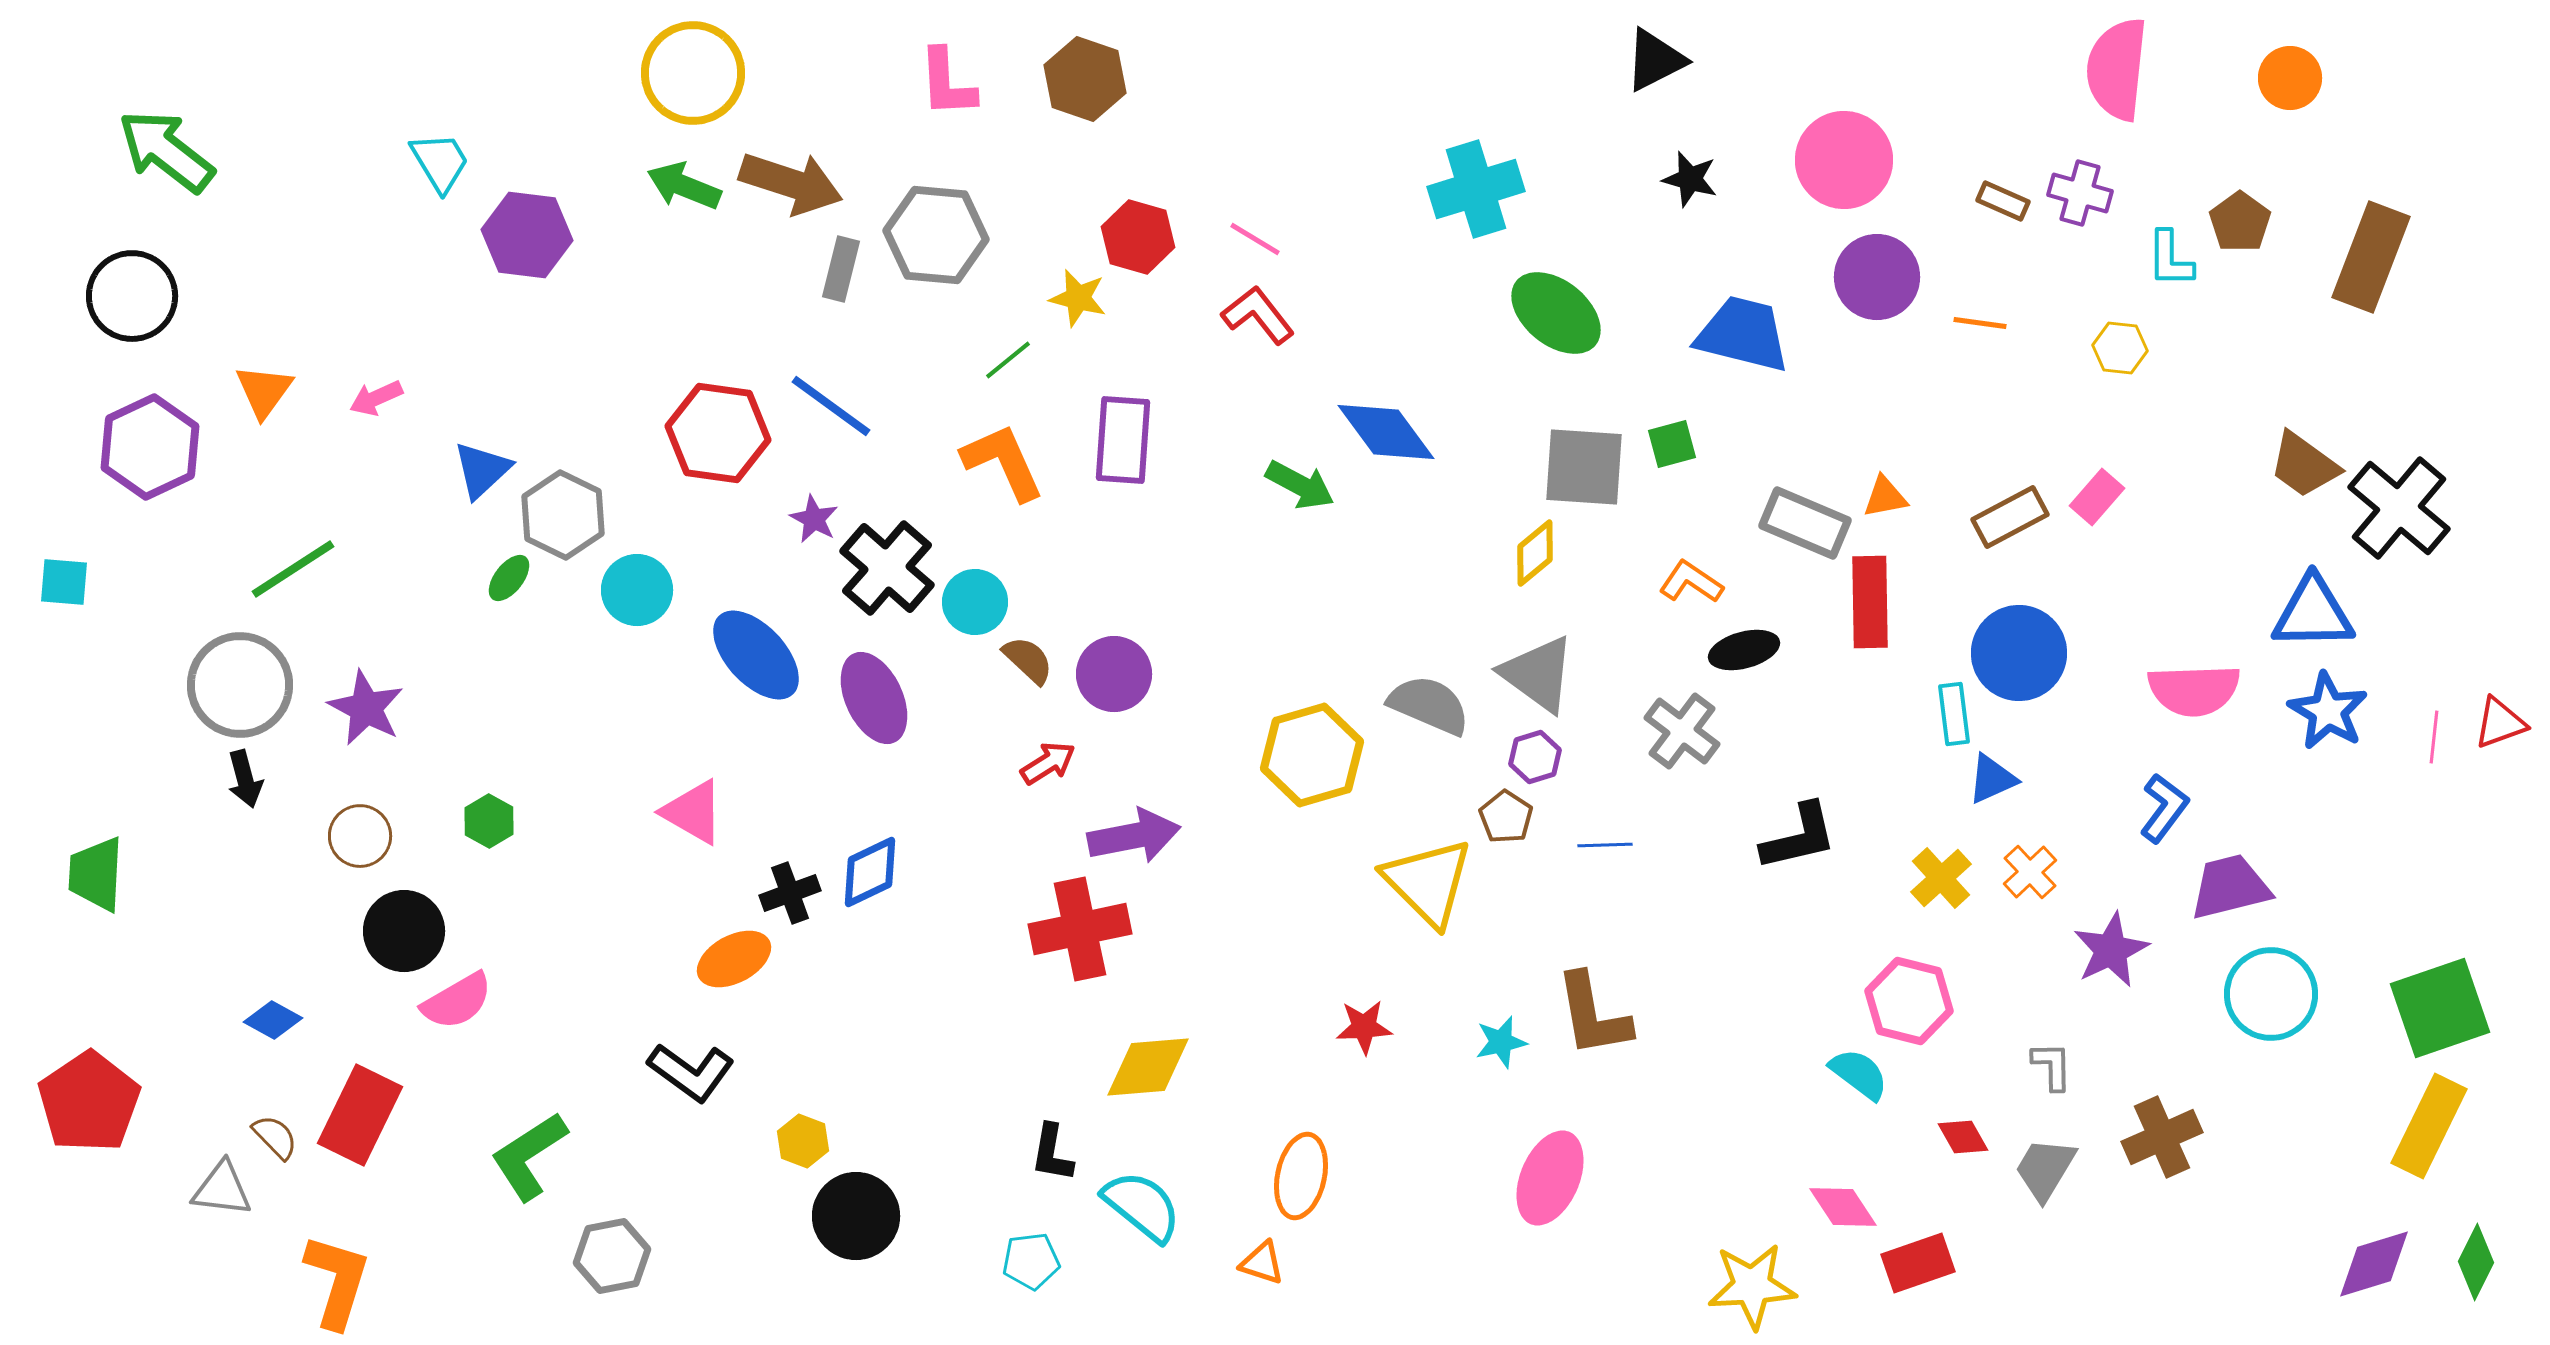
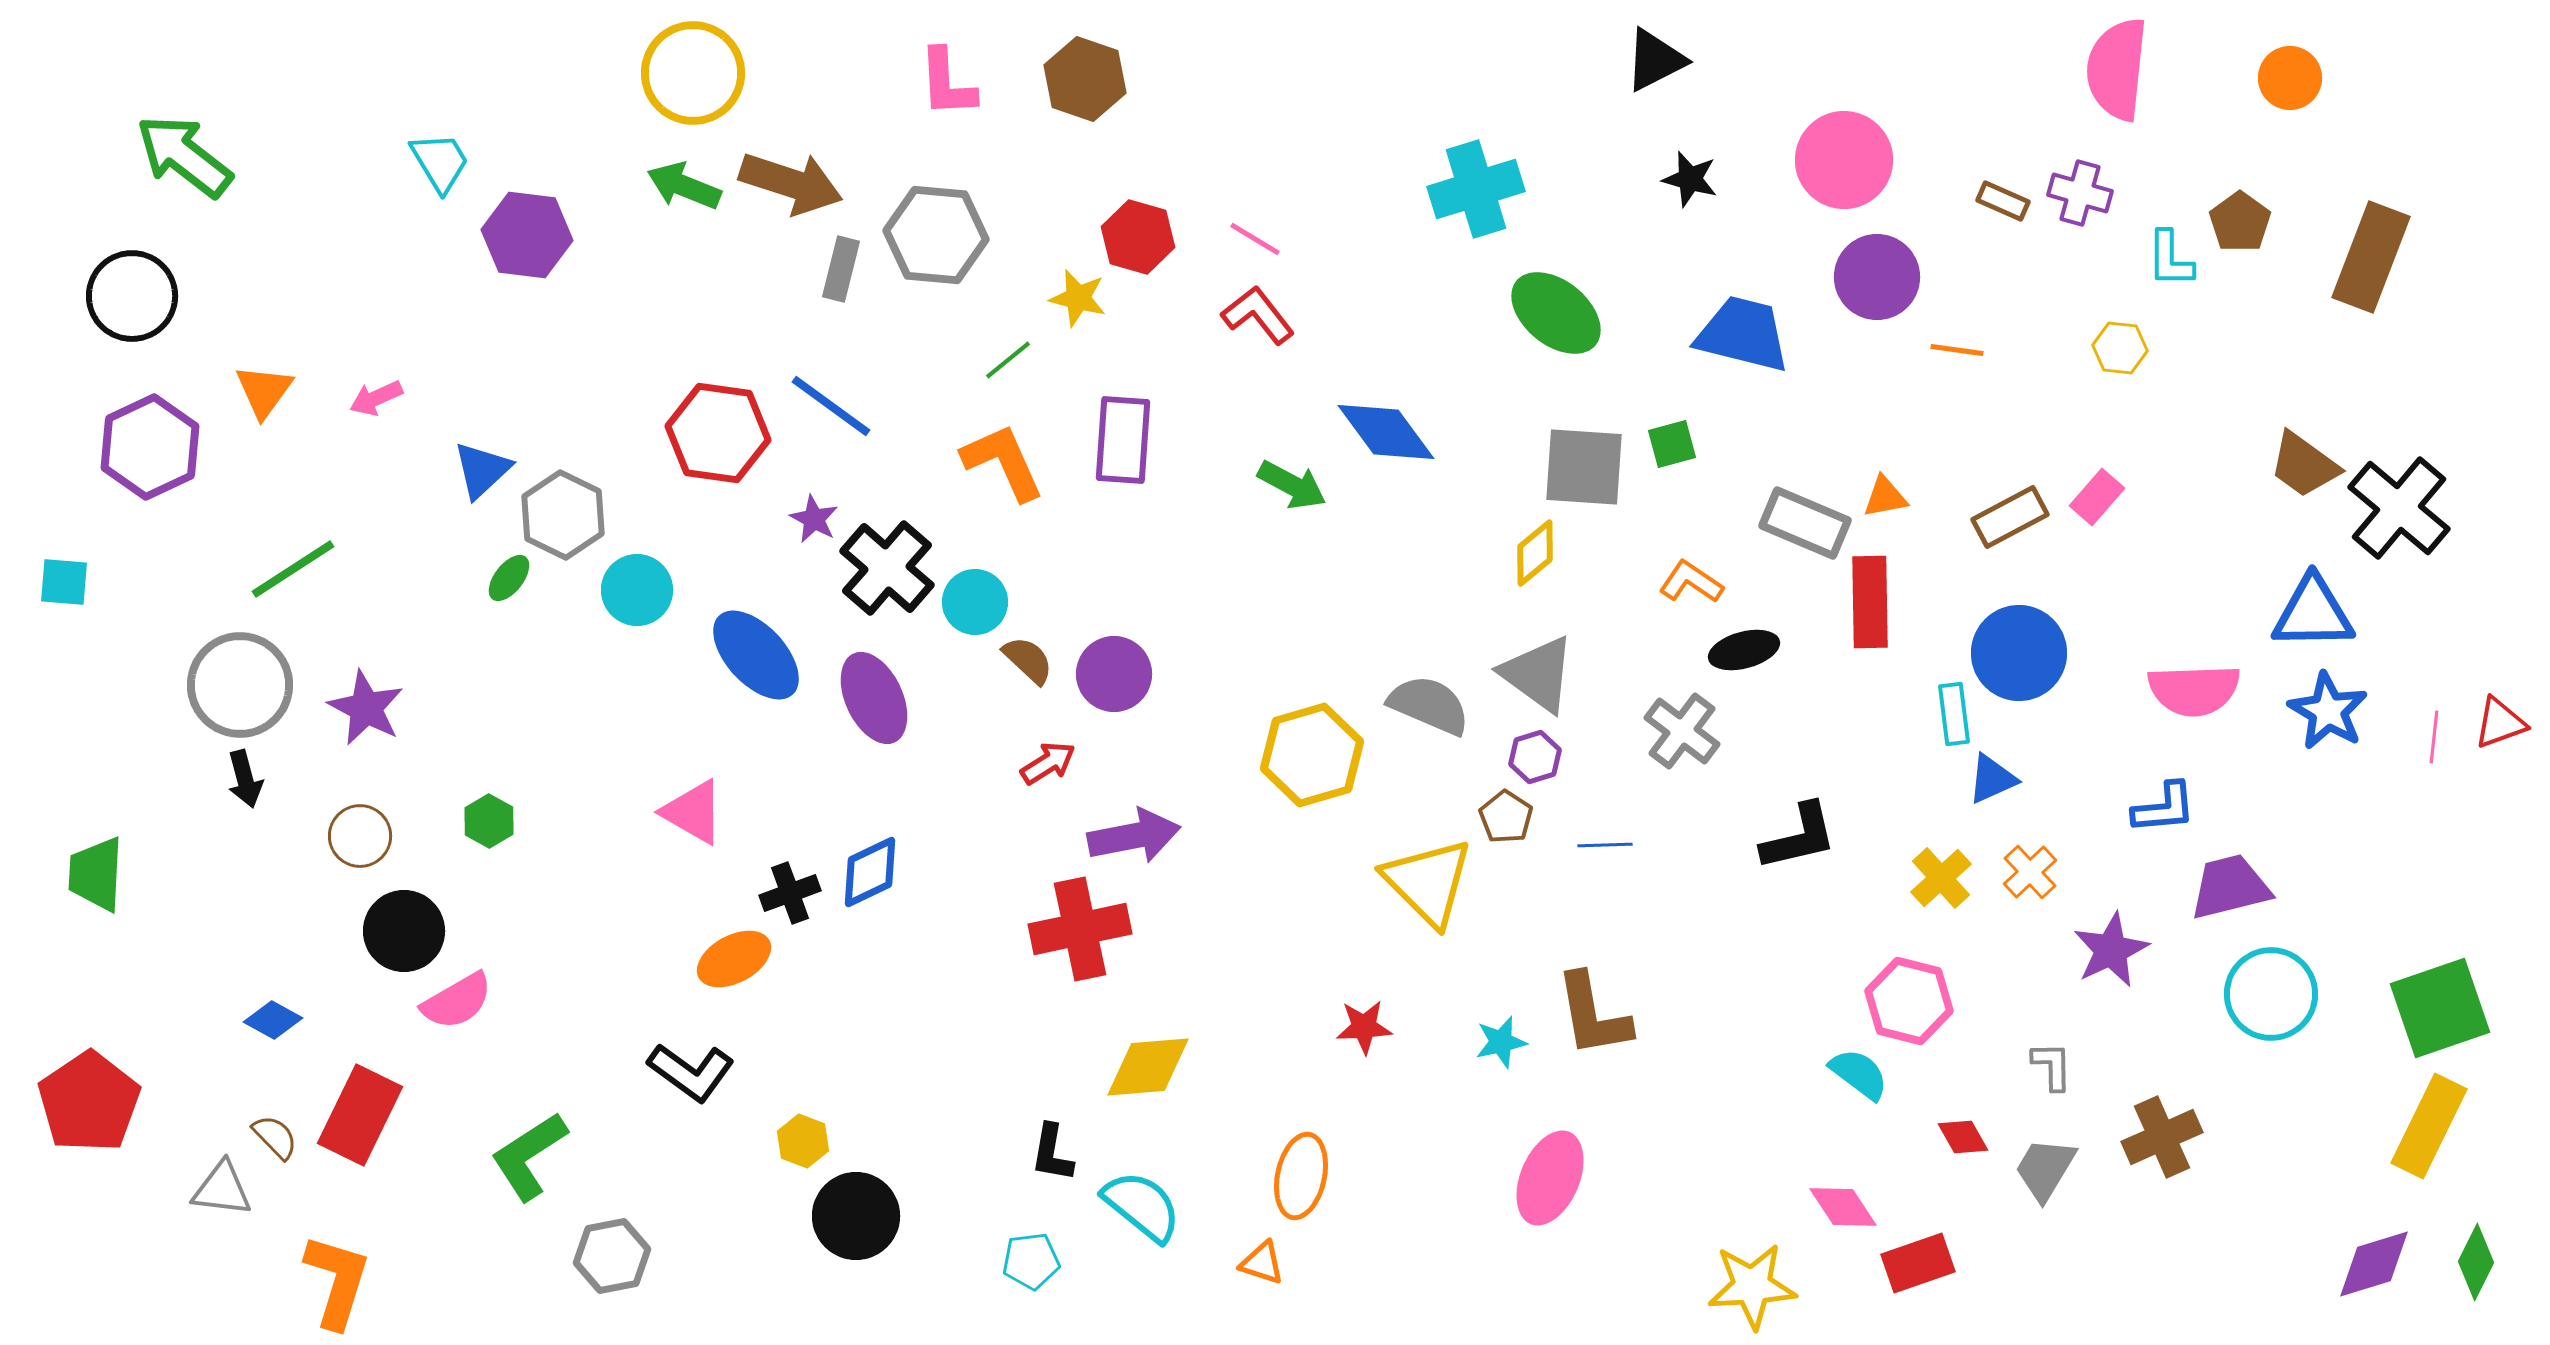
green arrow at (166, 151): moved 18 px right, 5 px down
orange line at (1980, 323): moved 23 px left, 27 px down
green arrow at (1300, 485): moved 8 px left
blue L-shape at (2164, 808): rotated 48 degrees clockwise
